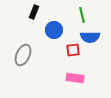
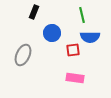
blue circle: moved 2 px left, 3 px down
